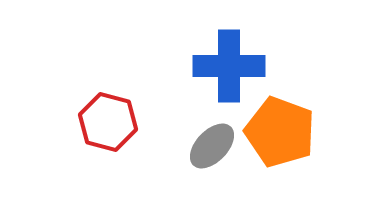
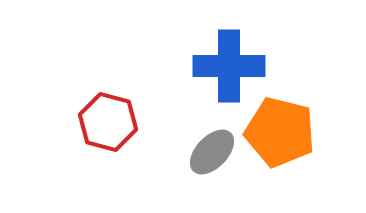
orange pentagon: rotated 6 degrees counterclockwise
gray ellipse: moved 6 px down
